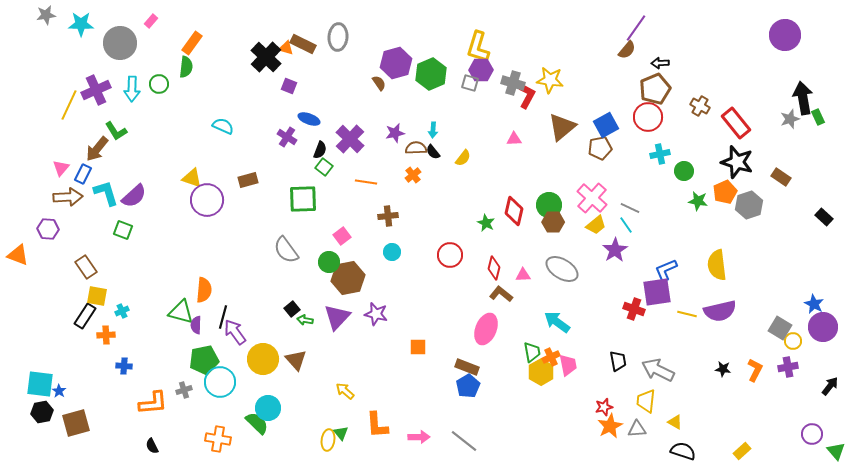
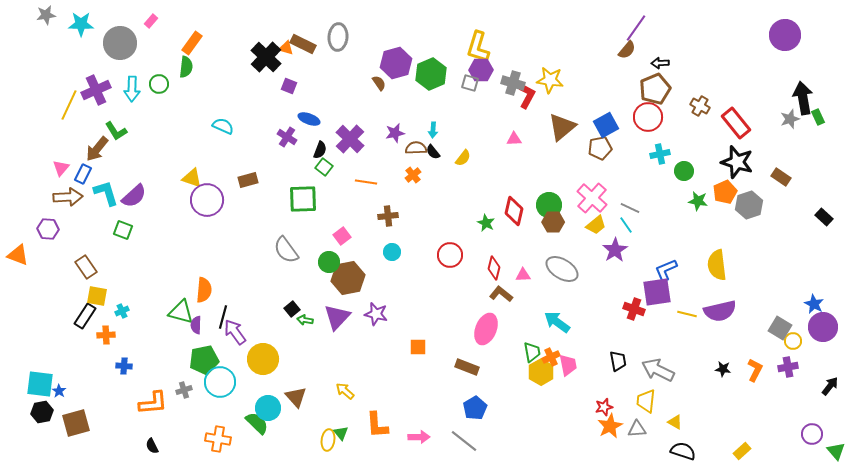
brown triangle at (296, 360): moved 37 px down
blue pentagon at (468, 386): moved 7 px right, 22 px down
